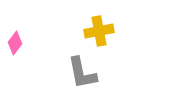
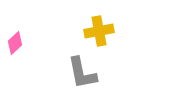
pink diamond: rotated 10 degrees clockwise
